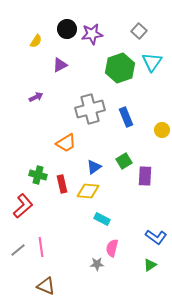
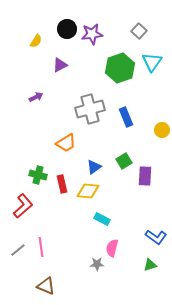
green triangle: rotated 16 degrees clockwise
